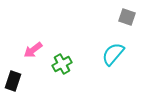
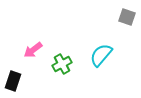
cyan semicircle: moved 12 px left, 1 px down
